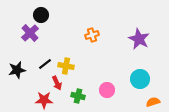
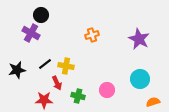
purple cross: moved 1 px right; rotated 18 degrees counterclockwise
